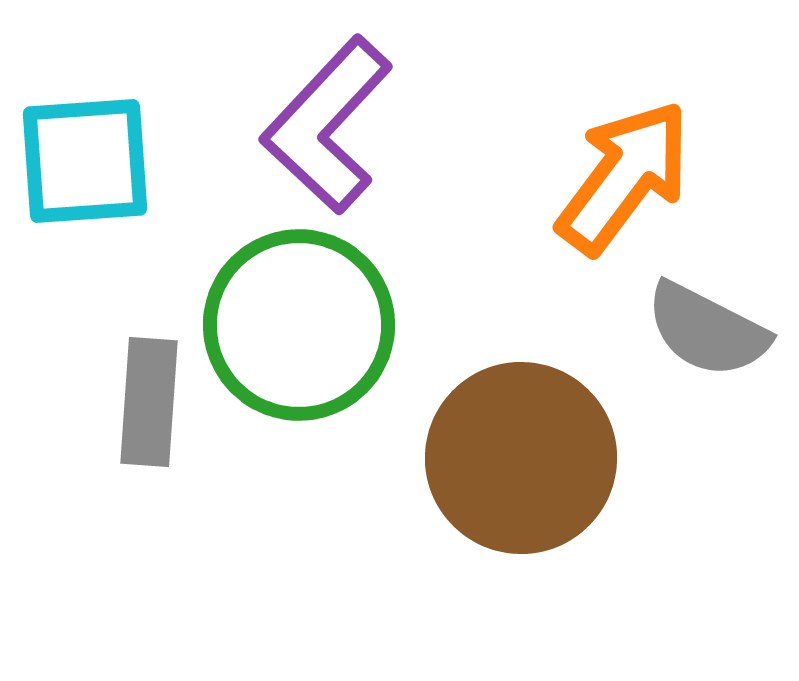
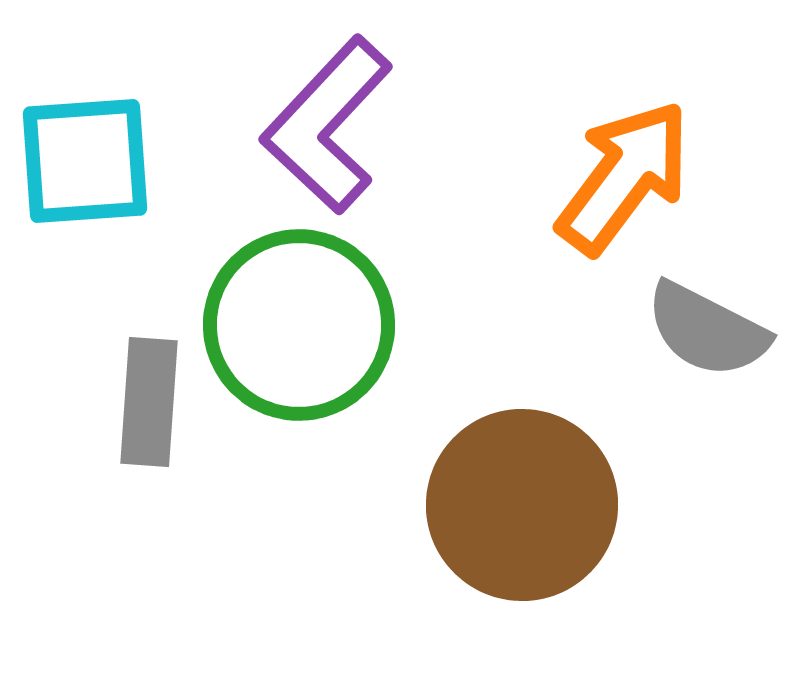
brown circle: moved 1 px right, 47 px down
